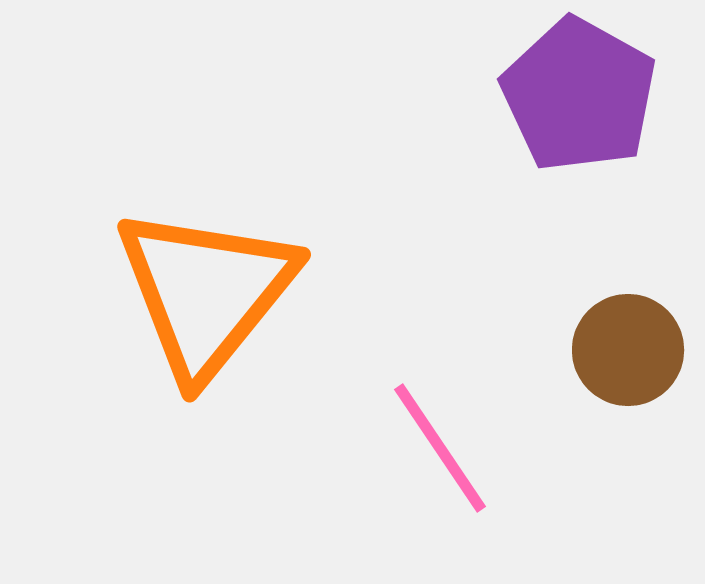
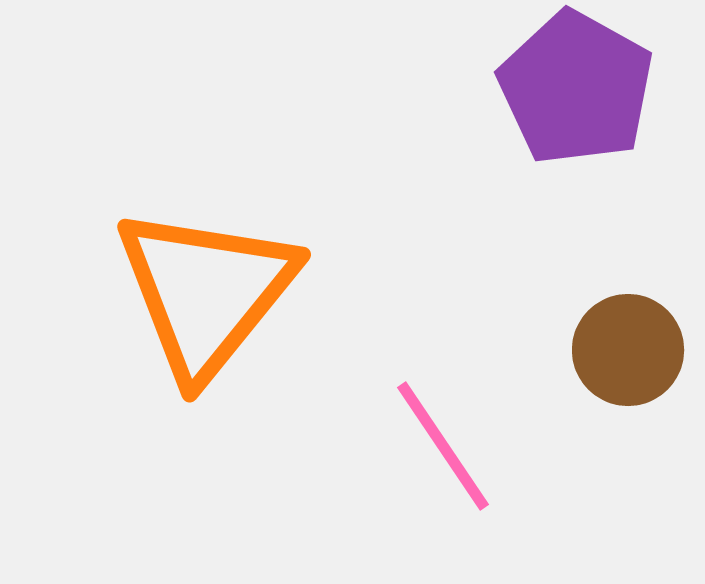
purple pentagon: moved 3 px left, 7 px up
pink line: moved 3 px right, 2 px up
